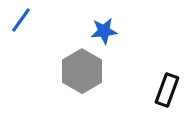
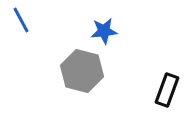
blue line: rotated 64 degrees counterclockwise
gray hexagon: rotated 15 degrees counterclockwise
